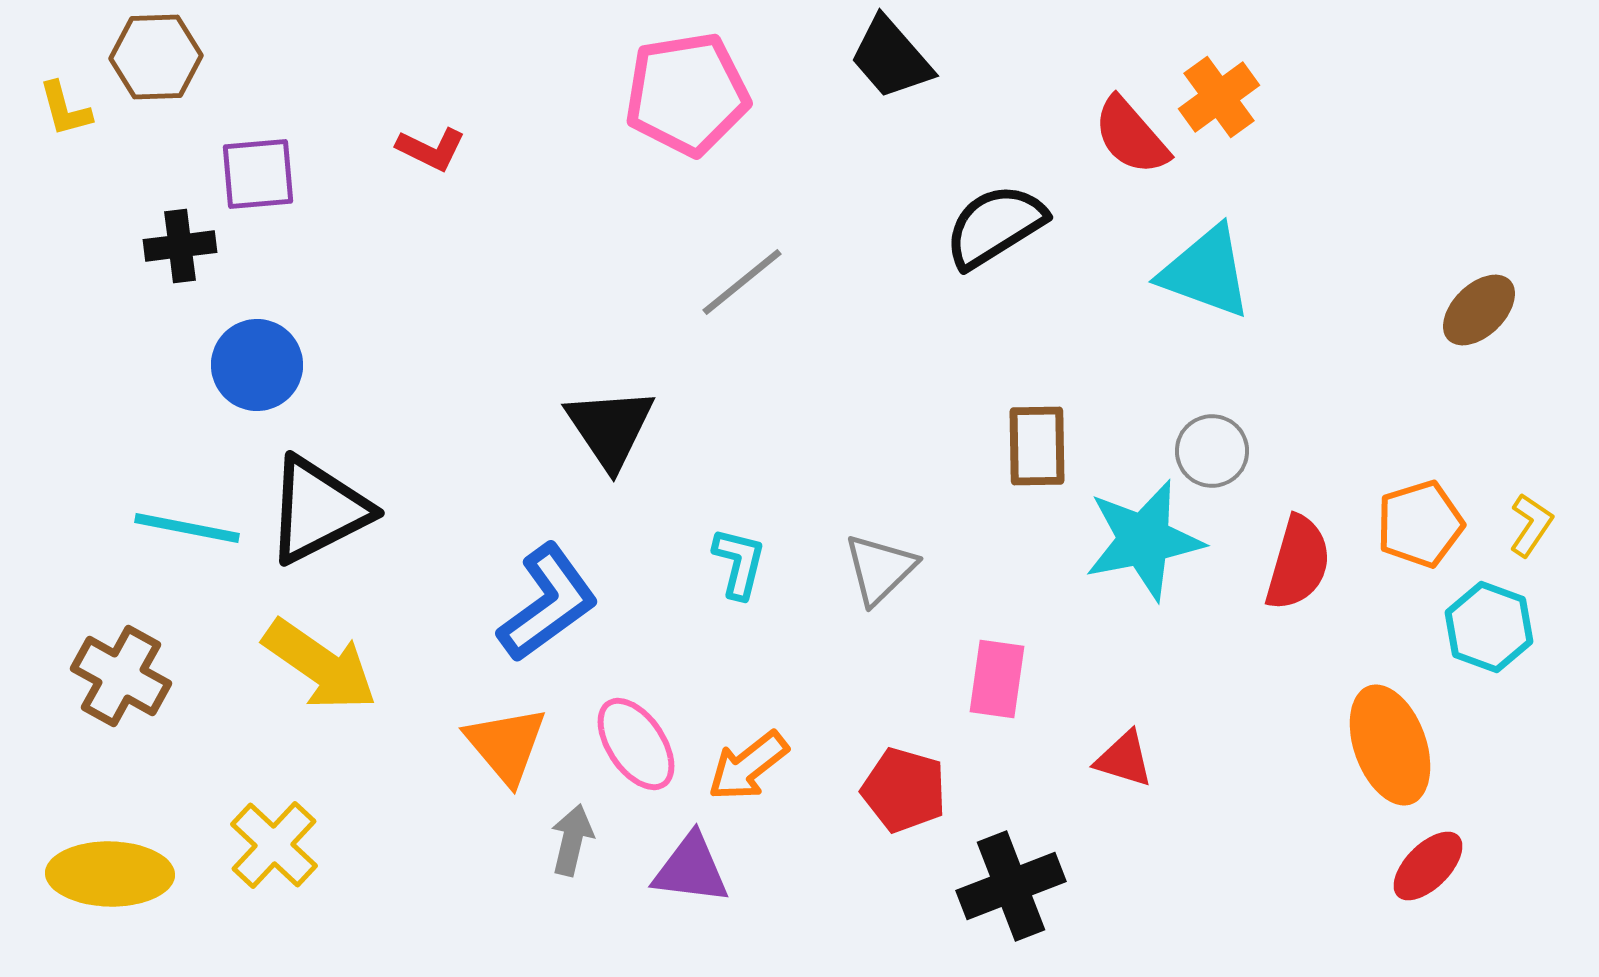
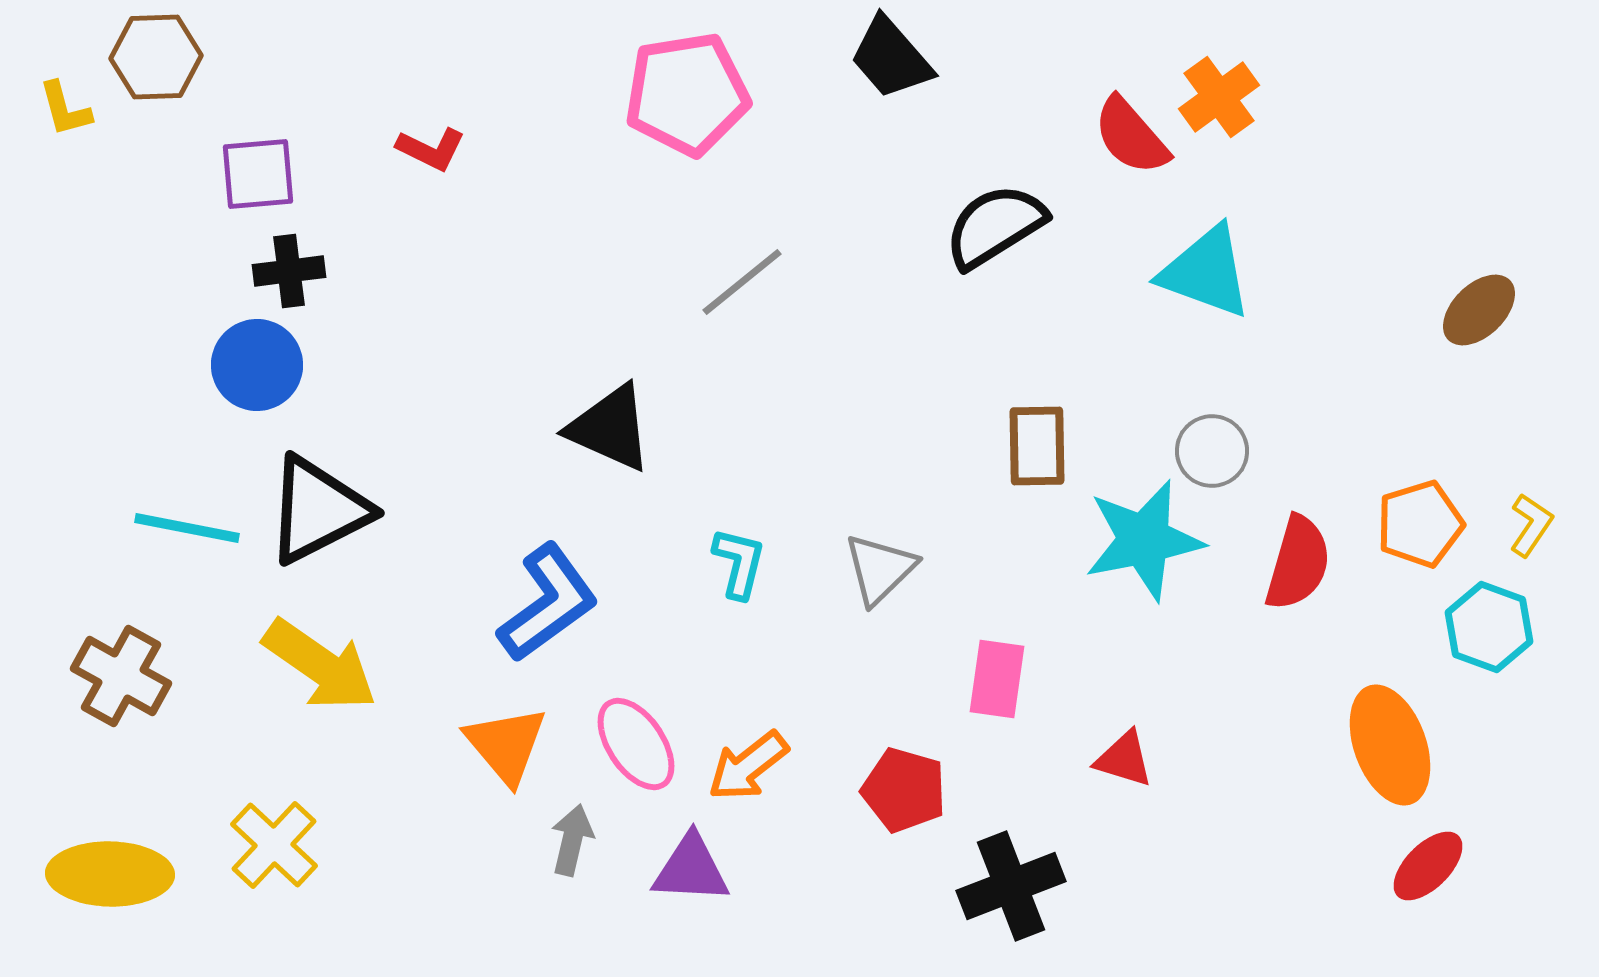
black cross at (180, 246): moved 109 px right, 25 px down
black triangle at (610, 428): rotated 32 degrees counterclockwise
purple triangle at (691, 869): rotated 4 degrees counterclockwise
